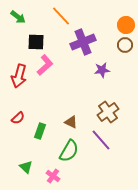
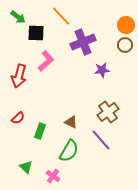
black square: moved 9 px up
pink L-shape: moved 1 px right, 4 px up
